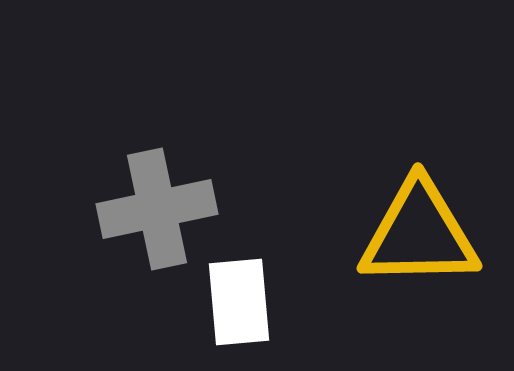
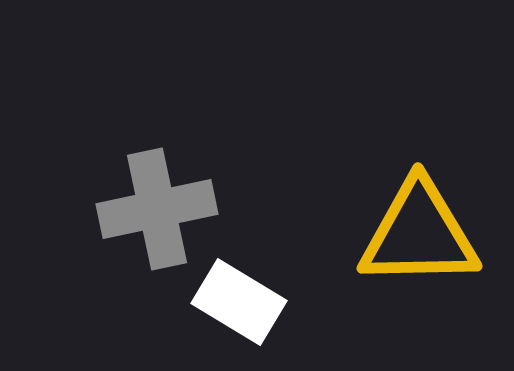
white rectangle: rotated 54 degrees counterclockwise
